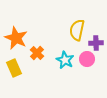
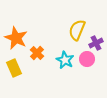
yellow semicircle: rotated 10 degrees clockwise
purple cross: rotated 24 degrees counterclockwise
